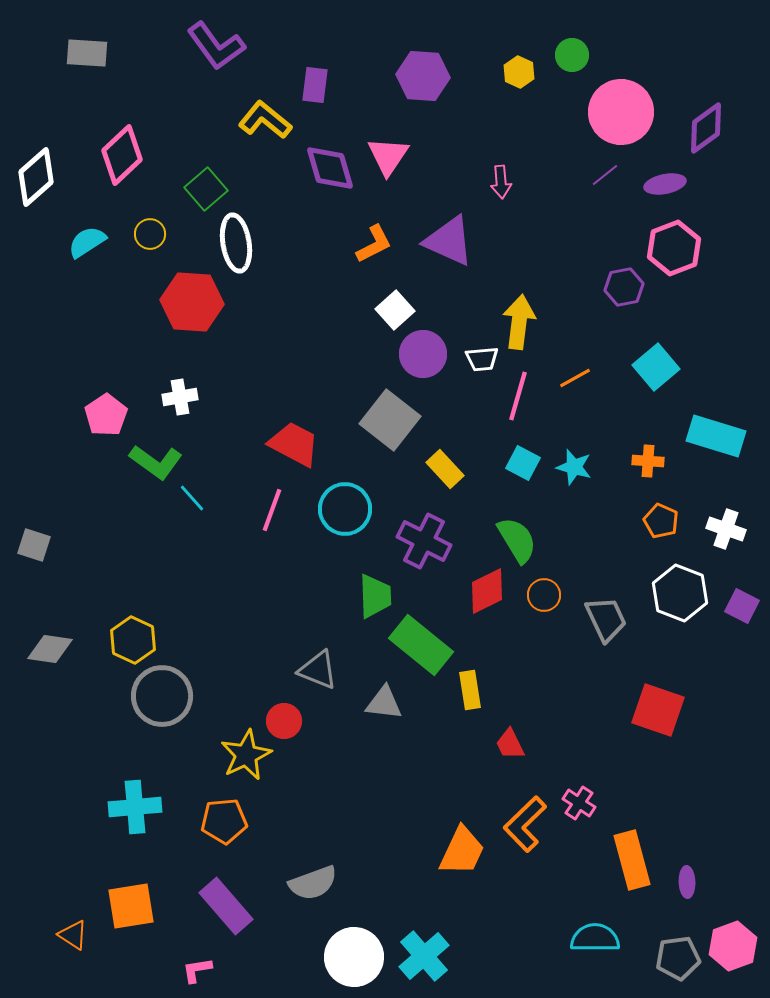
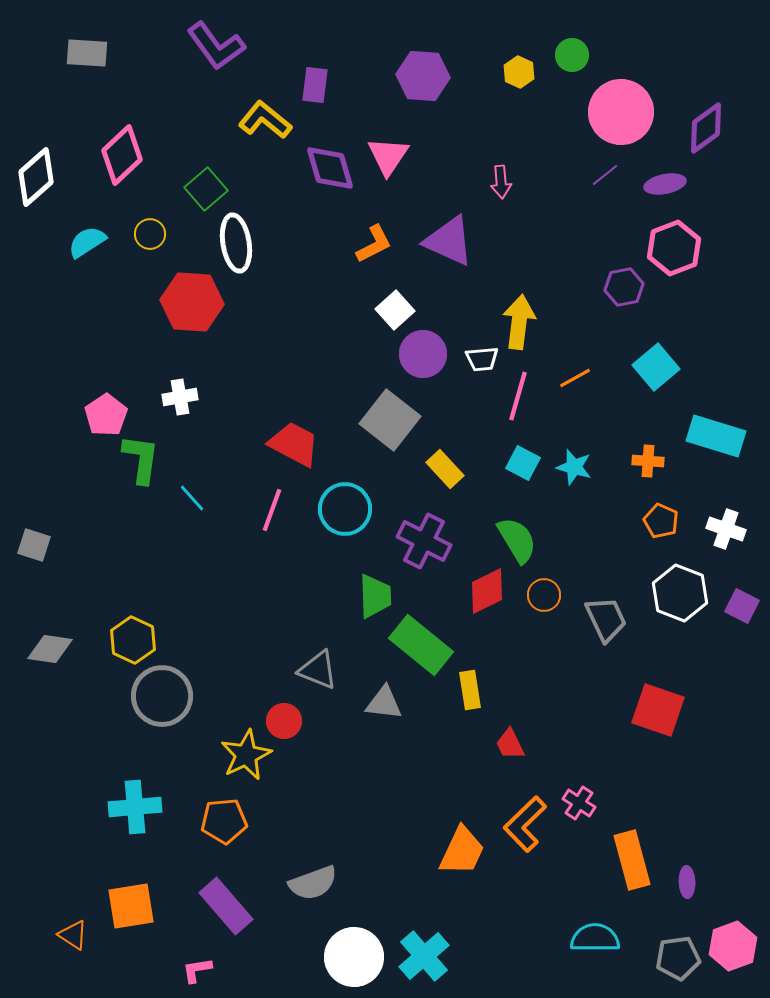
green L-shape at (156, 462): moved 15 px left, 3 px up; rotated 118 degrees counterclockwise
